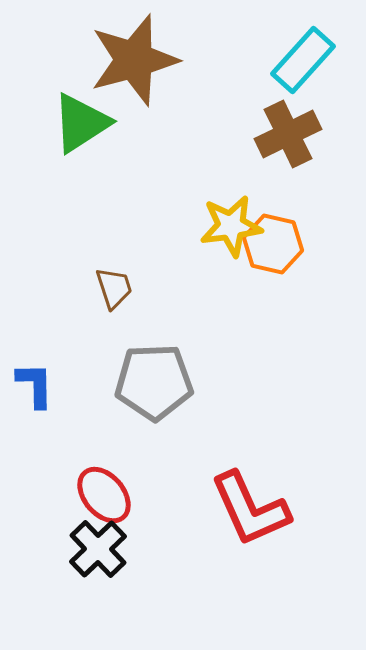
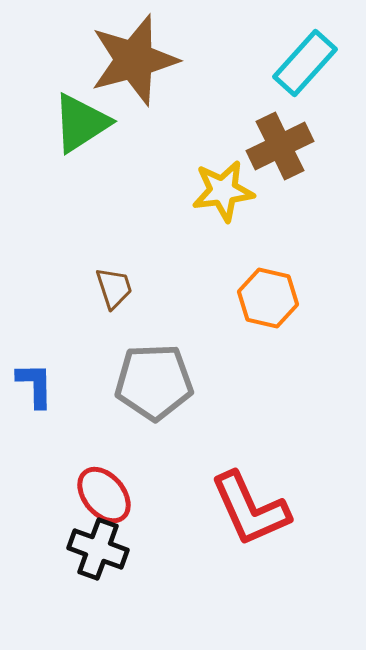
cyan rectangle: moved 2 px right, 3 px down
brown cross: moved 8 px left, 12 px down
yellow star: moved 8 px left, 35 px up
orange hexagon: moved 5 px left, 54 px down
black cross: rotated 26 degrees counterclockwise
